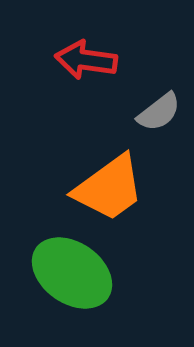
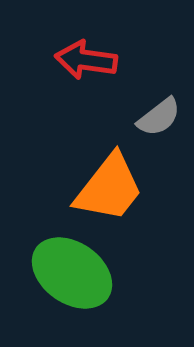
gray semicircle: moved 5 px down
orange trapezoid: rotated 16 degrees counterclockwise
